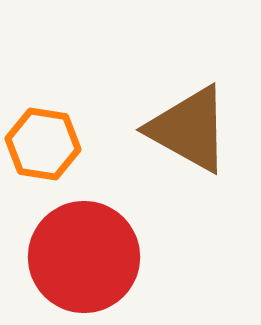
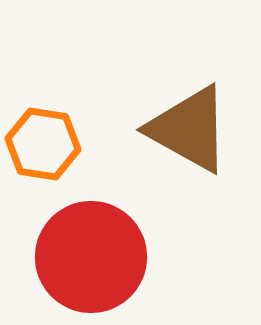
red circle: moved 7 px right
